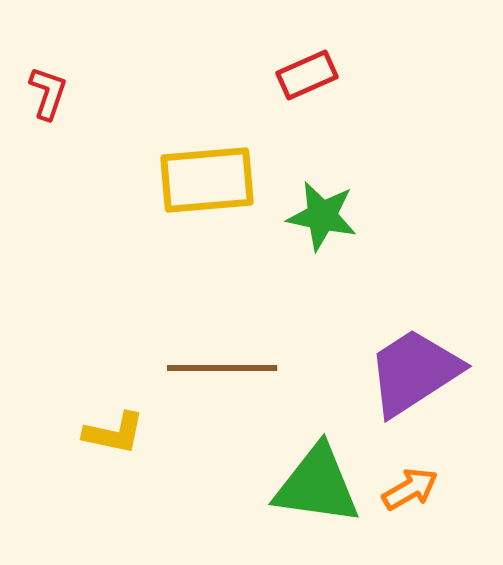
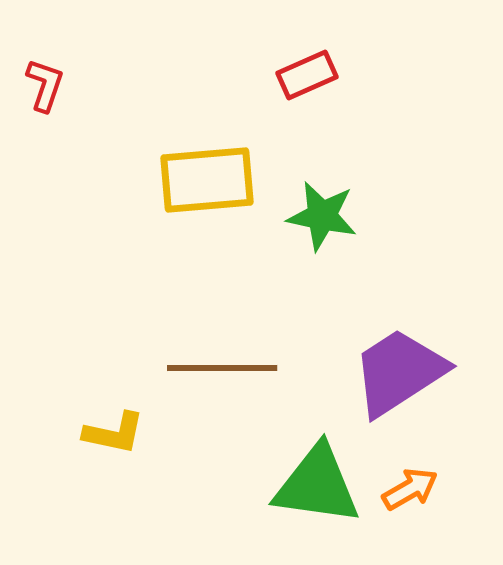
red L-shape: moved 3 px left, 8 px up
purple trapezoid: moved 15 px left
